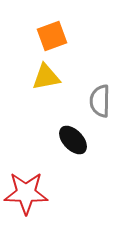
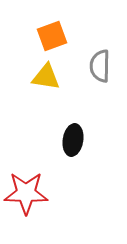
yellow triangle: rotated 20 degrees clockwise
gray semicircle: moved 35 px up
black ellipse: rotated 52 degrees clockwise
